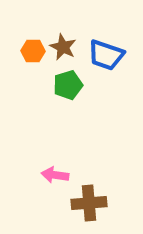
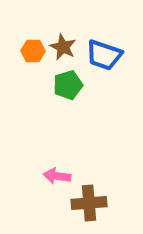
blue trapezoid: moved 2 px left
pink arrow: moved 2 px right, 1 px down
